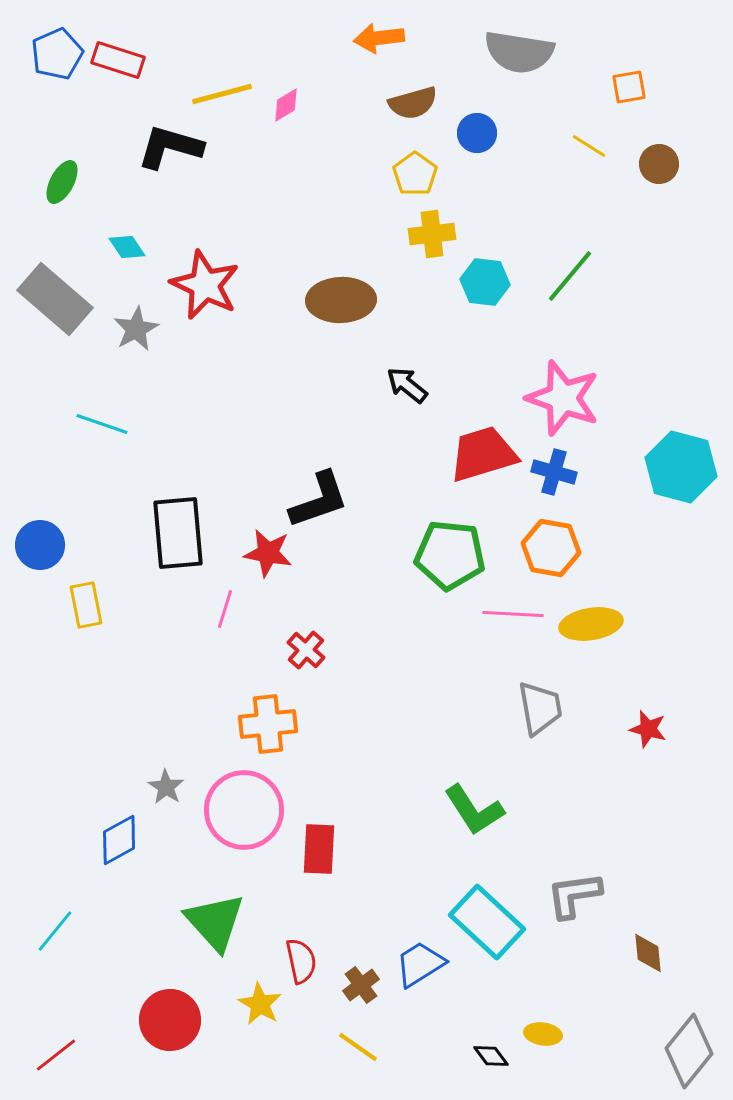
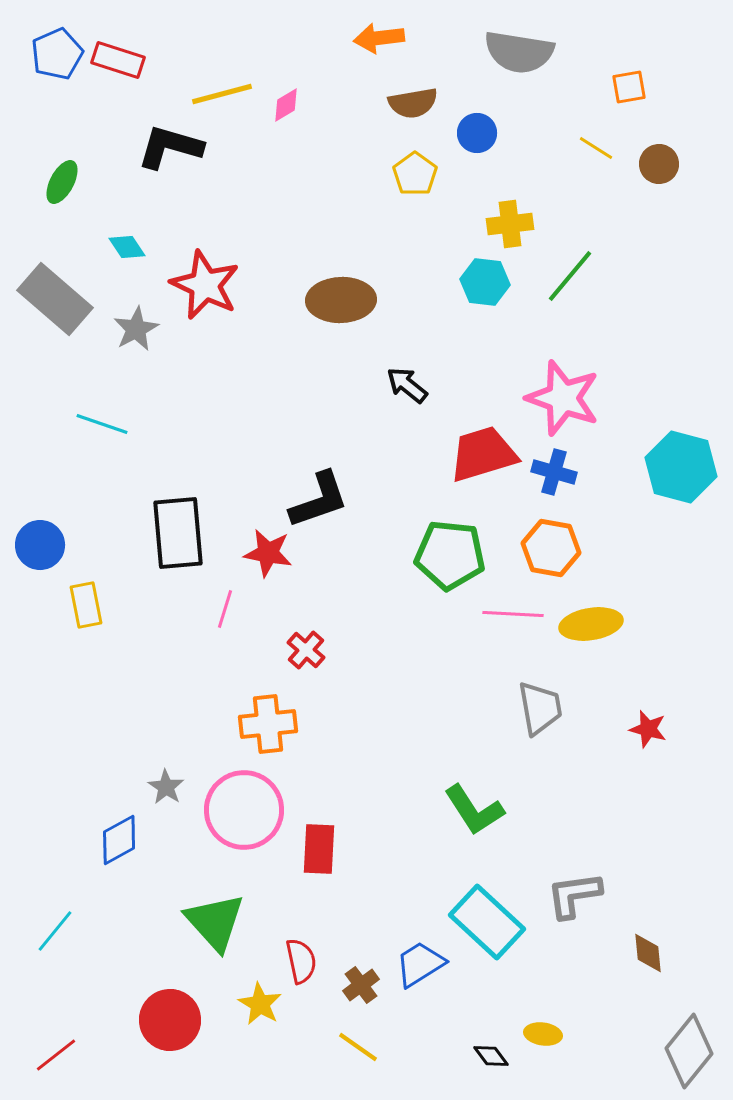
brown semicircle at (413, 103): rotated 6 degrees clockwise
yellow line at (589, 146): moved 7 px right, 2 px down
yellow cross at (432, 234): moved 78 px right, 10 px up
